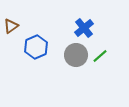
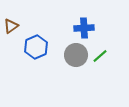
blue cross: rotated 36 degrees clockwise
